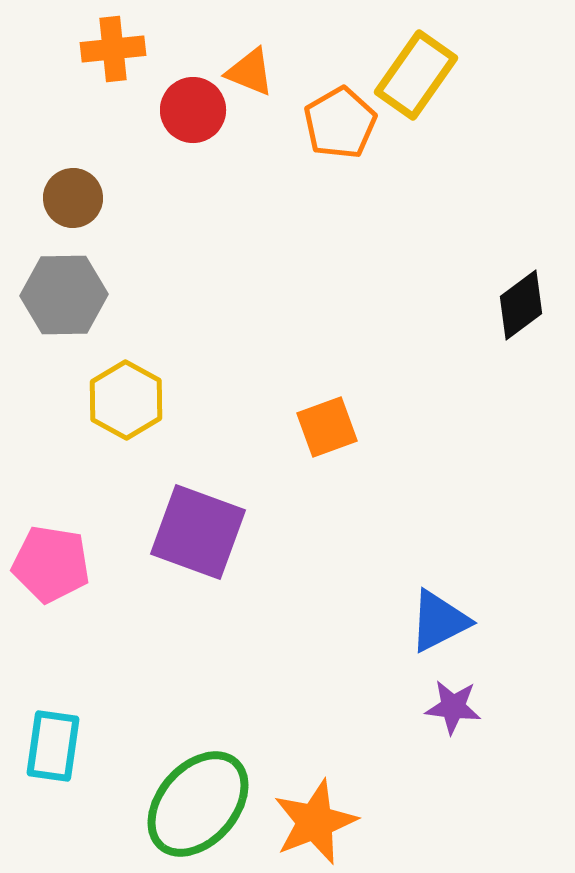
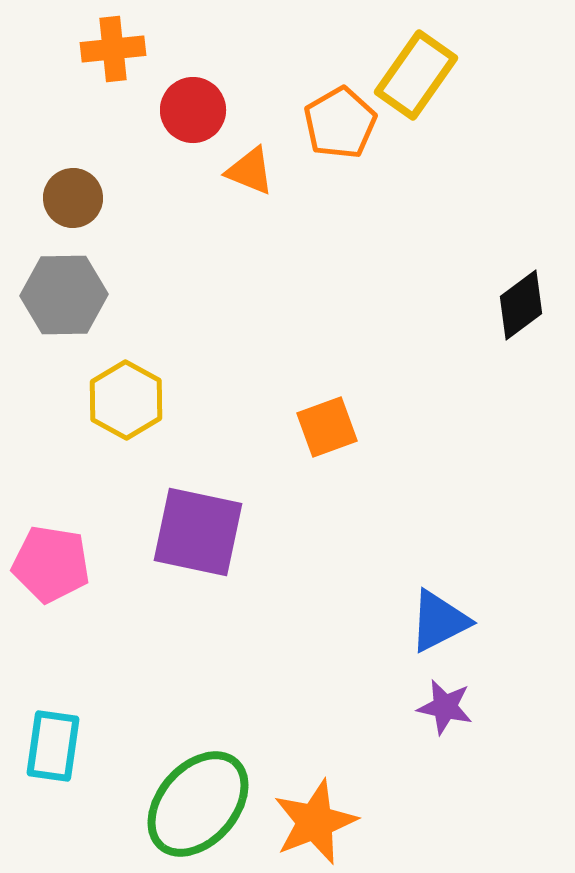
orange triangle: moved 99 px down
purple square: rotated 8 degrees counterclockwise
purple star: moved 8 px left; rotated 6 degrees clockwise
